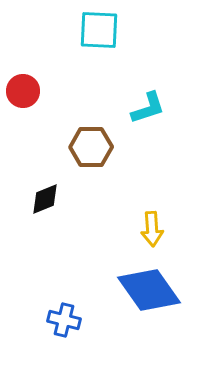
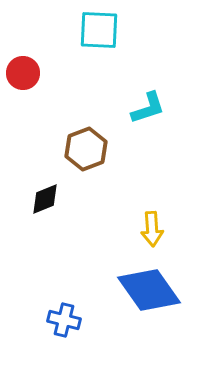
red circle: moved 18 px up
brown hexagon: moved 5 px left, 2 px down; rotated 21 degrees counterclockwise
